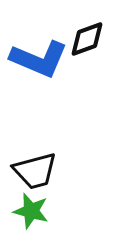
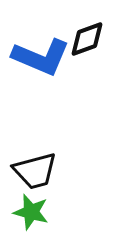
blue L-shape: moved 2 px right, 2 px up
green star: moved 1 px down
